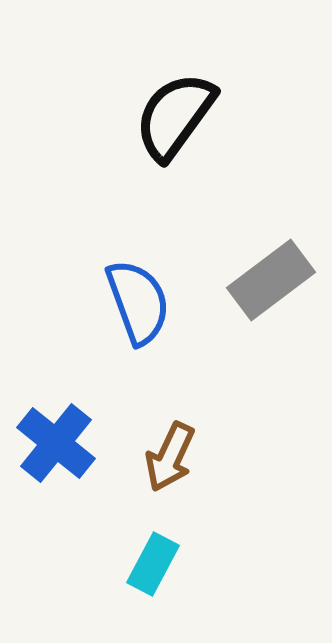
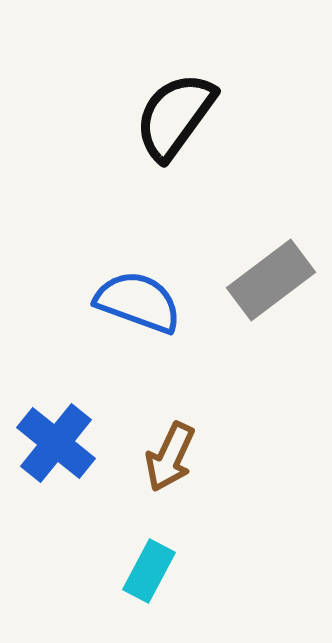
blue semicircle: rotated 50 degrees counterclockwise
cyan rectangle: moved 4 px left, 7 px down
